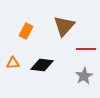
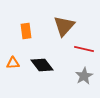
orange rectangle: rotated 35 degrees counterclockwise
red line: moved 2 px left; rotated 12 degrees clockwise
black diamond: rotated 45 degrees clockwise
